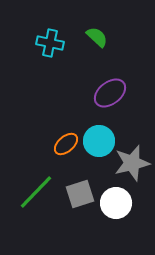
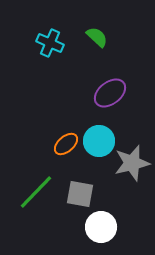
cyan cross: rotated 12 degrees clockwise
gray square: rotated 28 degrees clockwise
white circle: moved 15 px left, 24 px down
